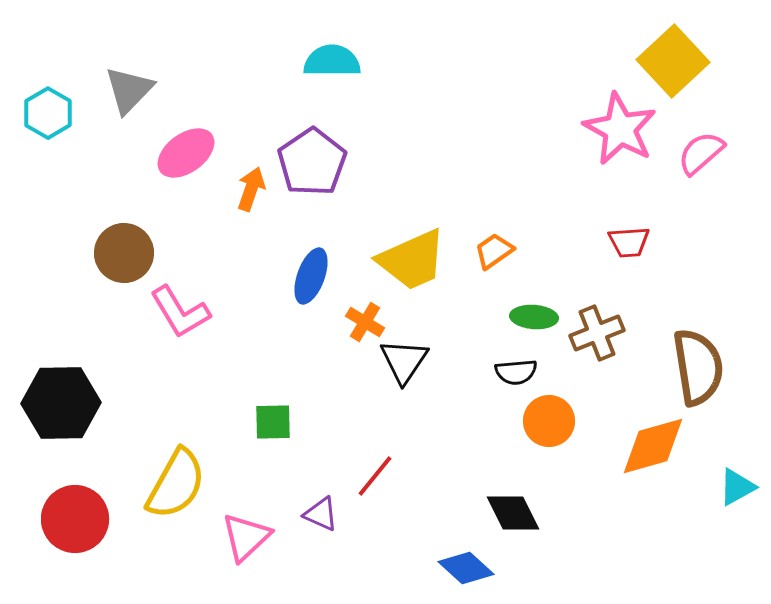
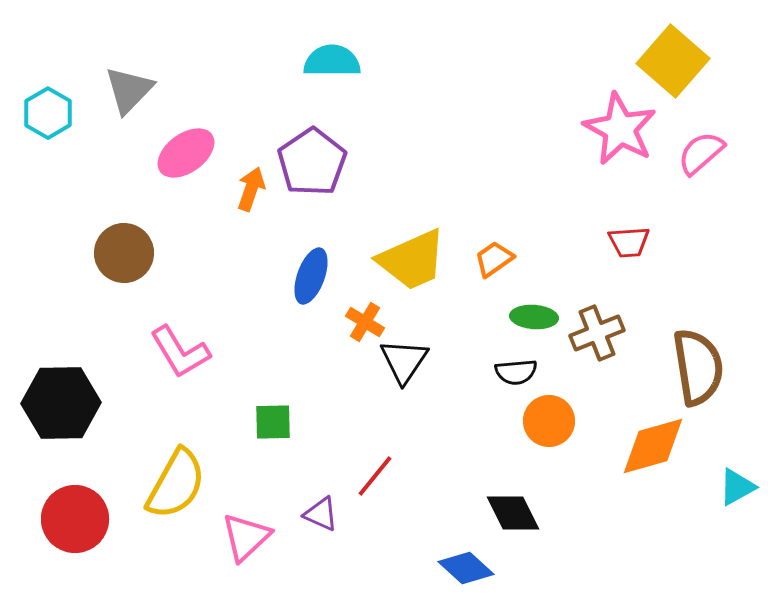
yellow square: rotated 6 degrees counterclockwise
orange trapezoid: moved 8 px down
pink L-shape: moved 40 px down
